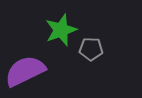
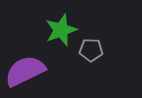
gray pentagon: moved 1 px down
